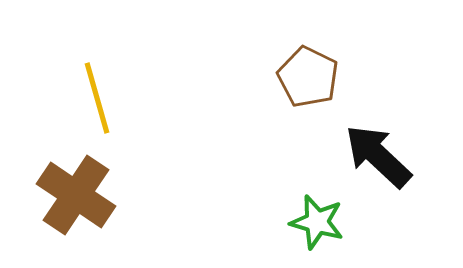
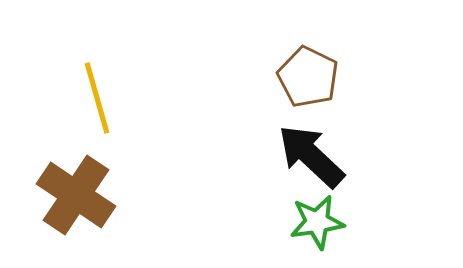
black arrow: moved 67 px left
green star: rotated 24 degrees counterclockwise
